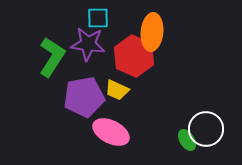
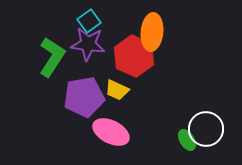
cyan square: moved 9 px left, 3 px down; rotated 35 degrees counterclockwise
